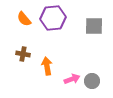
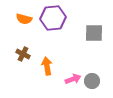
orange semicircle: rotated 35 degrees counterclockwise
gray square: moved 7 px down
brown cross: rotated 16 degrees clockwise
pink arrow: moved 1 px right
